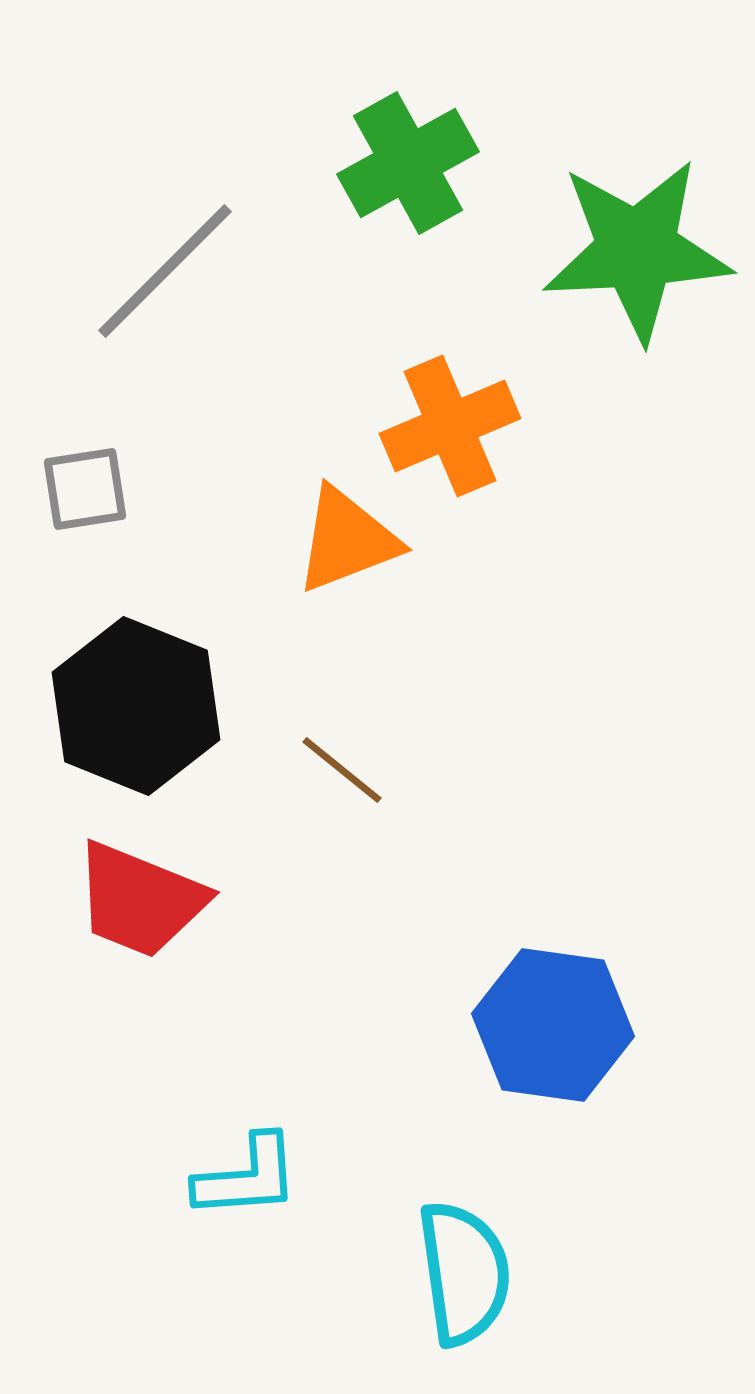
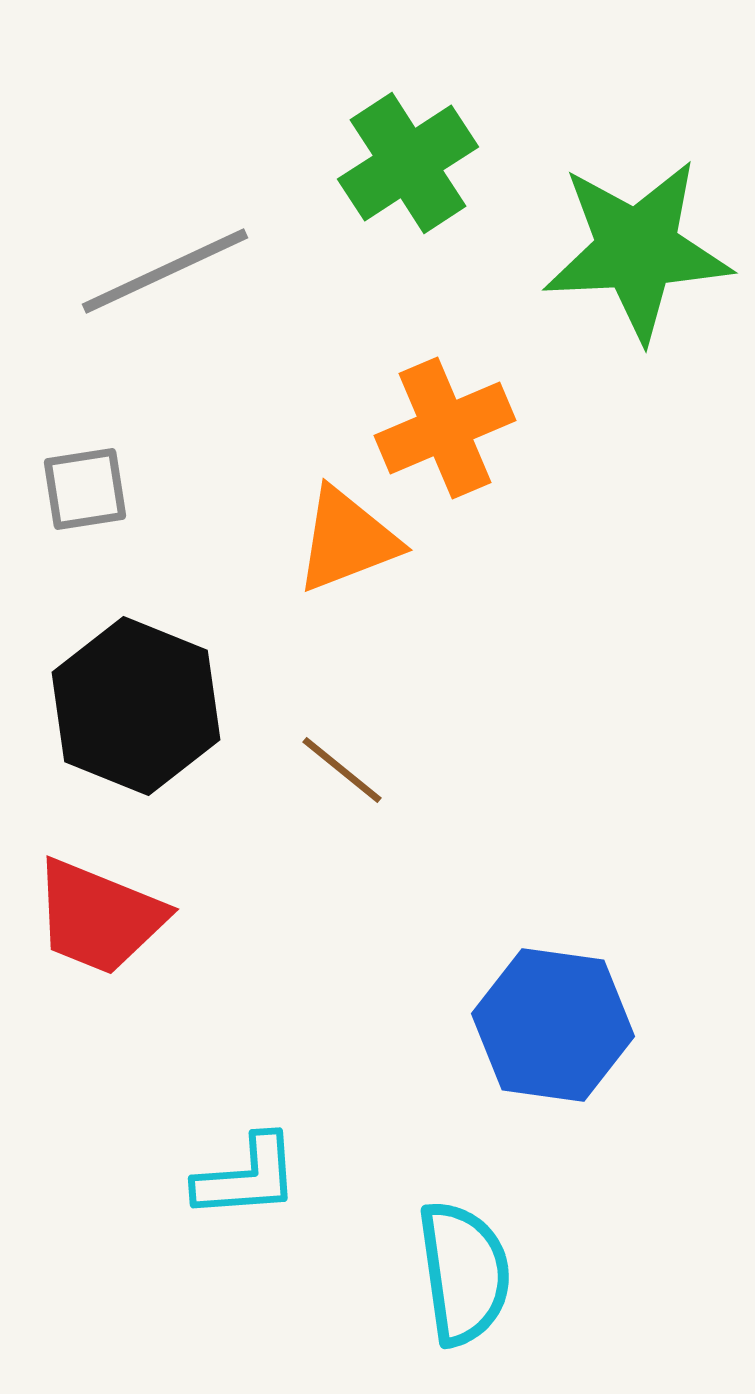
green cross: rotated 4 degrees counterclockwise
gray line: rotated 20 degrees clockwise
orange cross: moved 5 px left, 2 px down
red trapezoid: moved 41 px left, 17 px down
